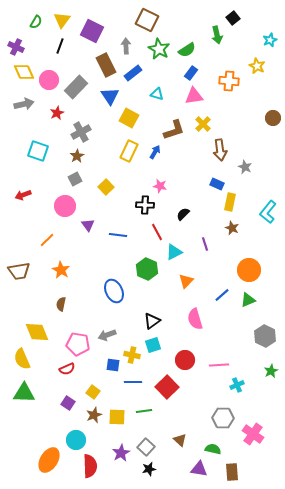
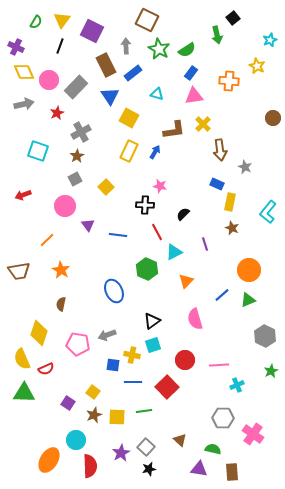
brown L-shape at (174, 130): rotated 10 degrees clockwise
yellow diamond at (37, 332): moved 2 px right, 1 px down; rotated 40 degrees clockwise
red semicircle at (67, 369): moved 21 px left
